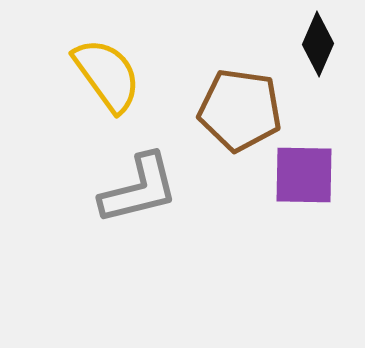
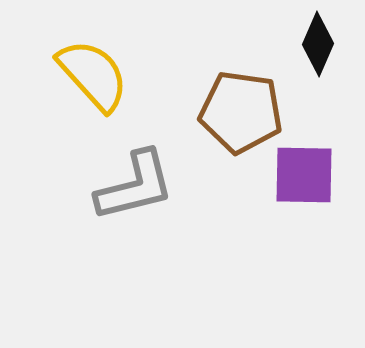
yellow semicircle: moved 14 px left; rotated 6 degrees counterclockwise
brown pentagon: moved 1 px right, 2 px down
gray L-shape: moved 4 px left, 3 px up
